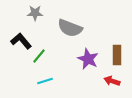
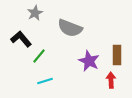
gray star: rotated 28 degrees counterclockwise
black L-shape: moved 2 px up
purple star: moved 1 px right, 2 px down
red arrow: moved 1 px left, 1 px up; rotated 70 degrees clockwise
